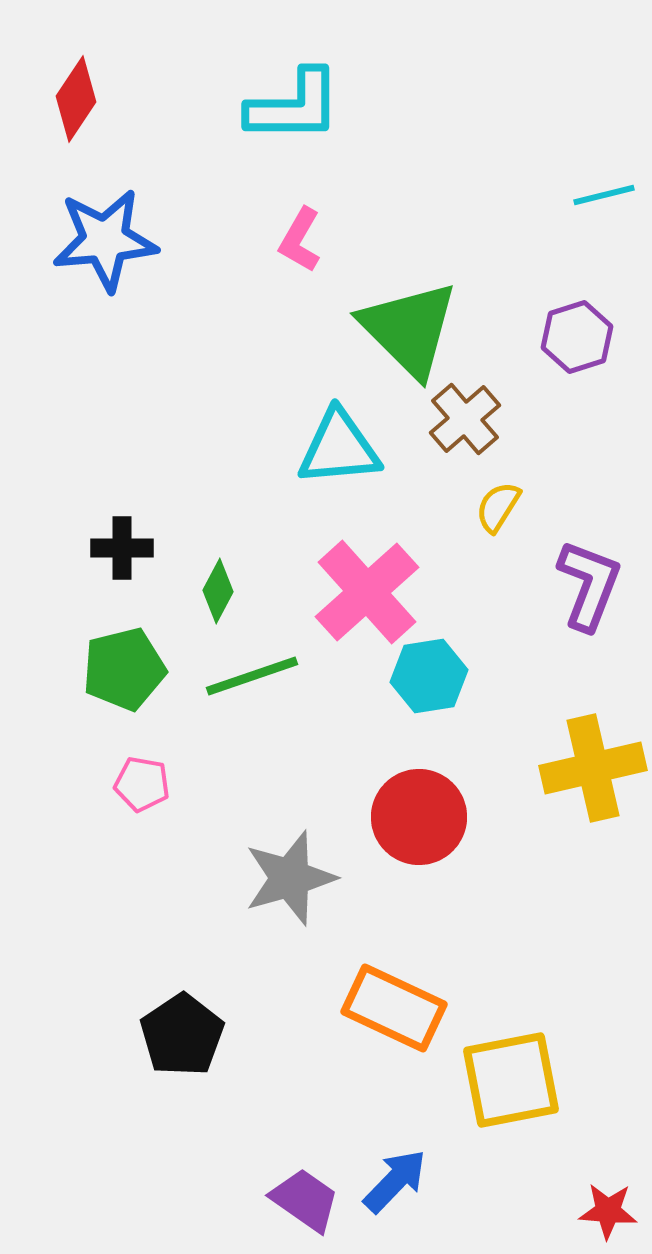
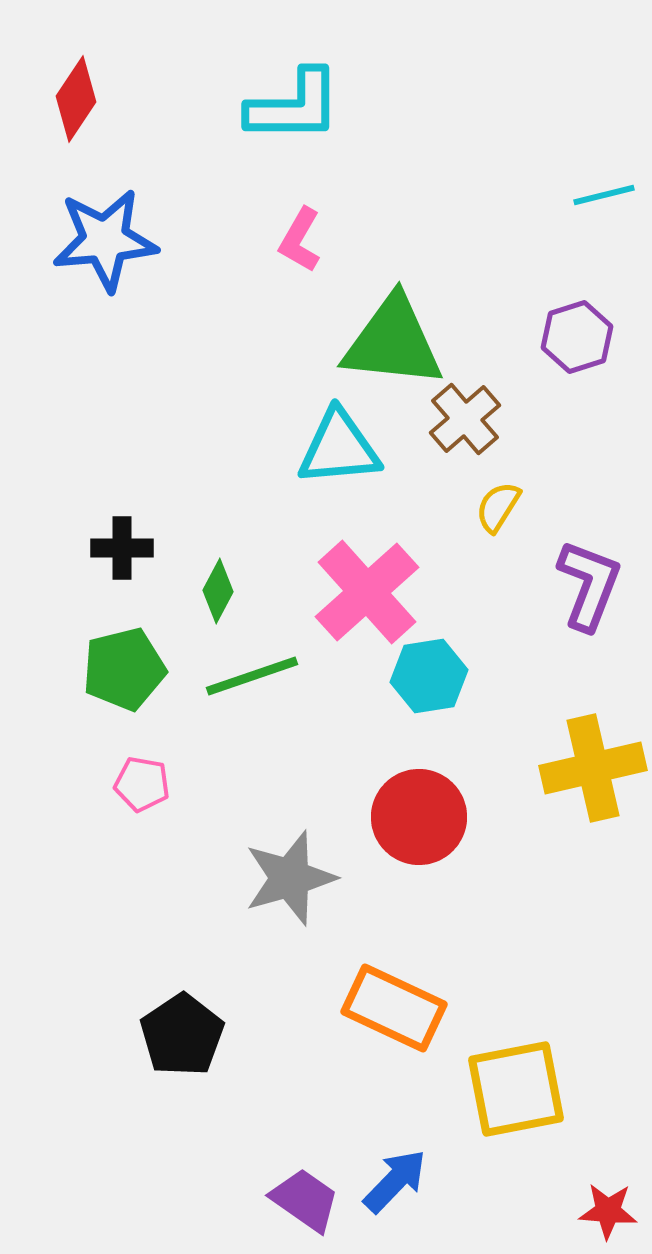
green triangle: moved 16 px left, 13 px down; rotated 39 degrees counterclockwise
yellow square: moved 5 px right, 9 px down
